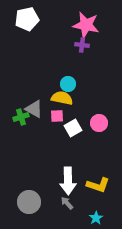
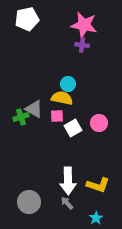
pink star: moved 2 px left
